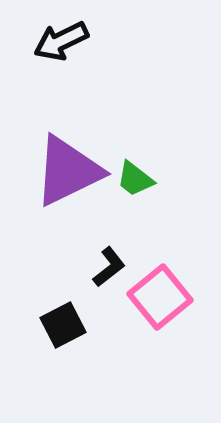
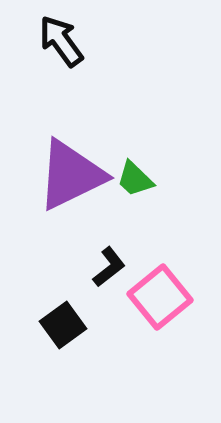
black arrow: rotated 80 degrees clockwise
purple triangle: moved 3 px right, 4 px down
green trapezoid: rotated 6 degrees clockwise
black square: rotated 9 degrees counterclockwise
